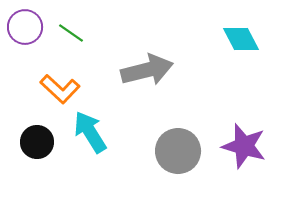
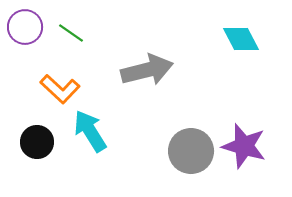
cyan arrow: moved 1 px up
gray circle: moved 13 px right
